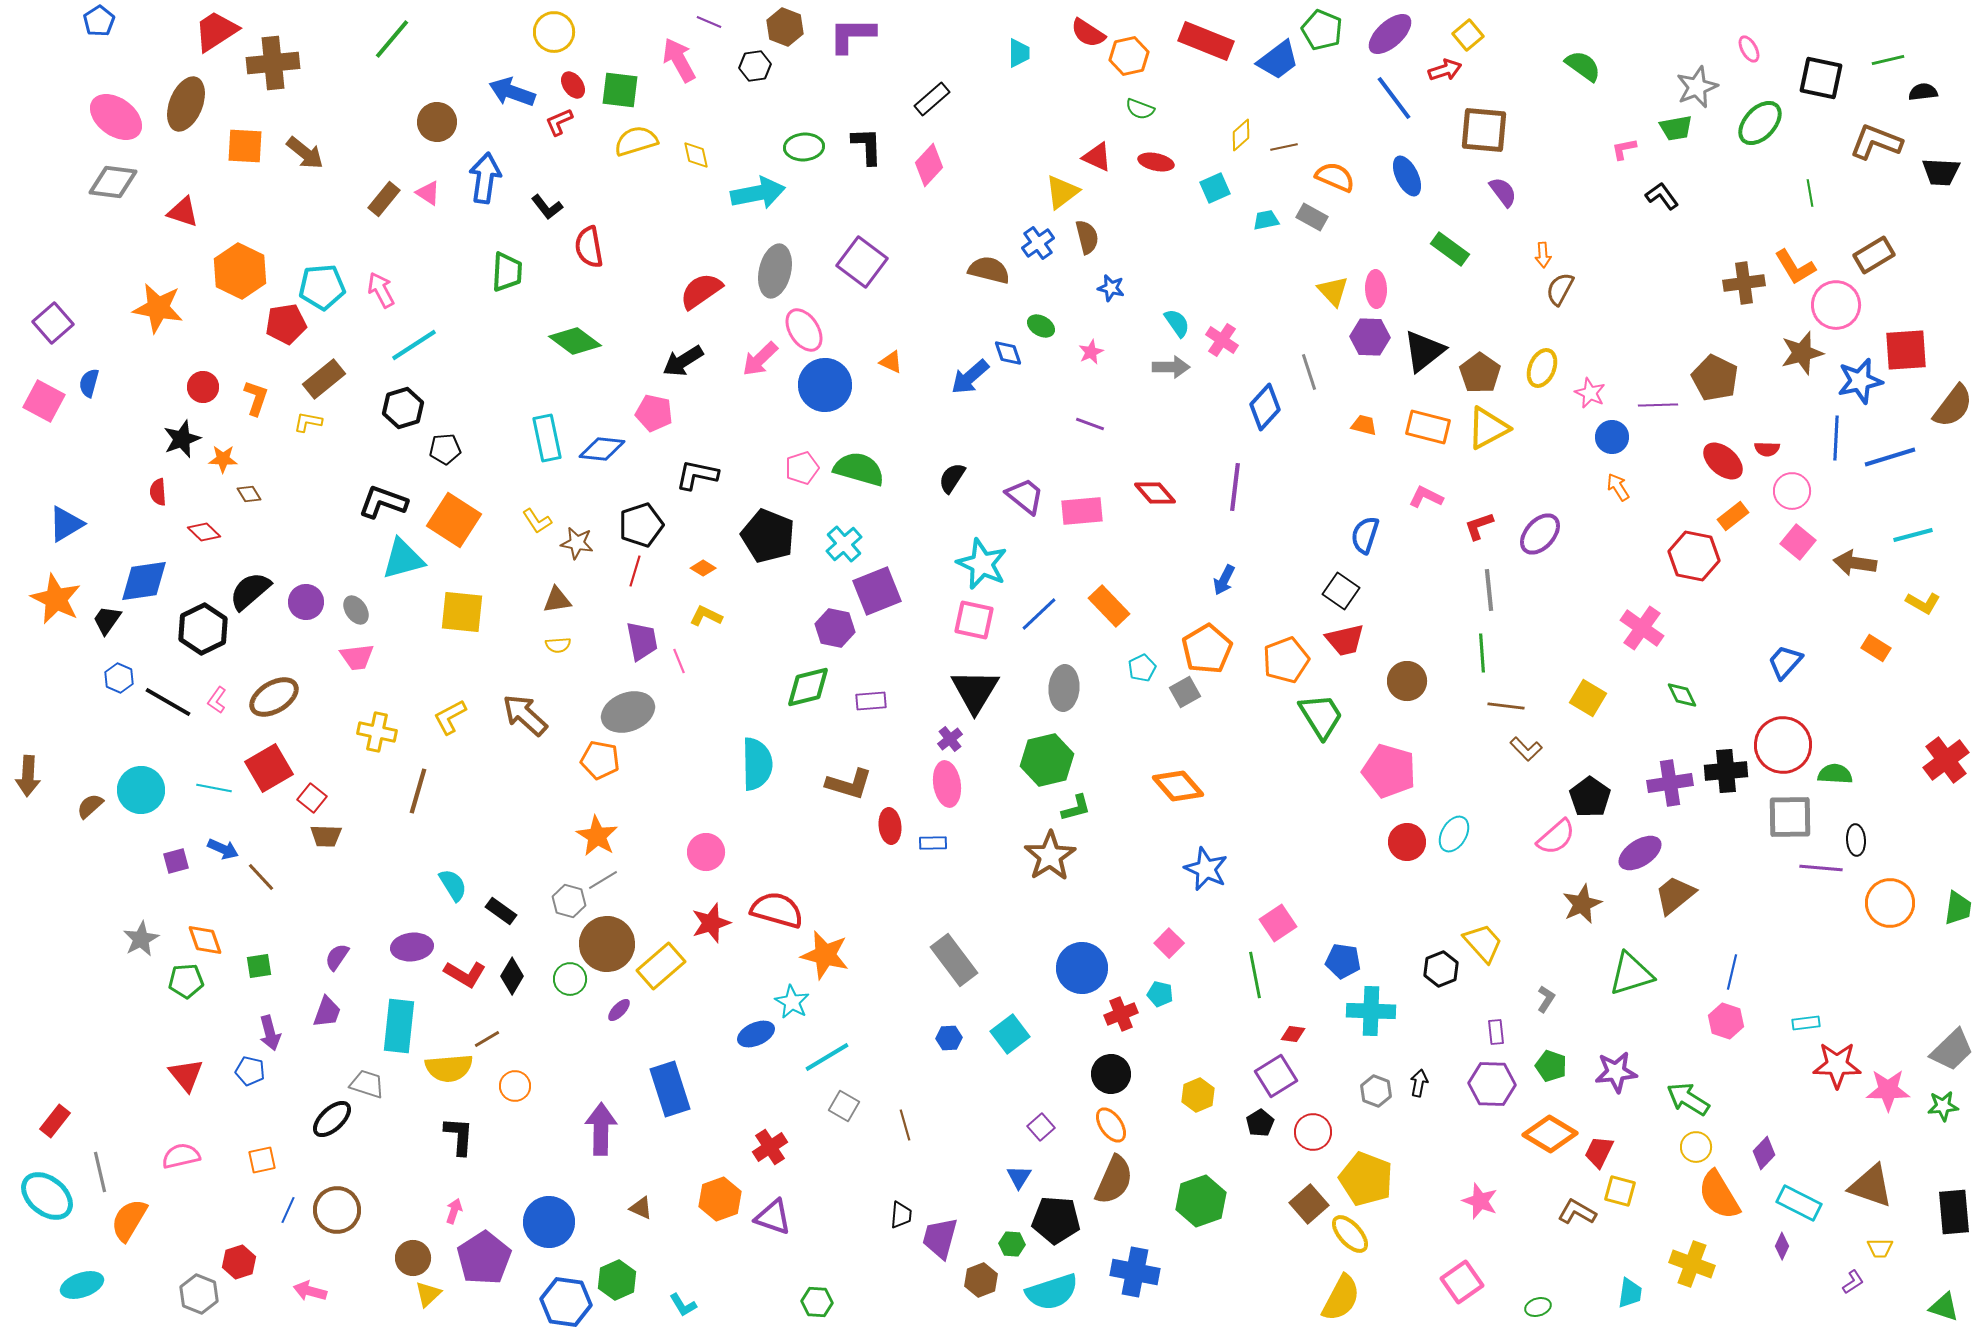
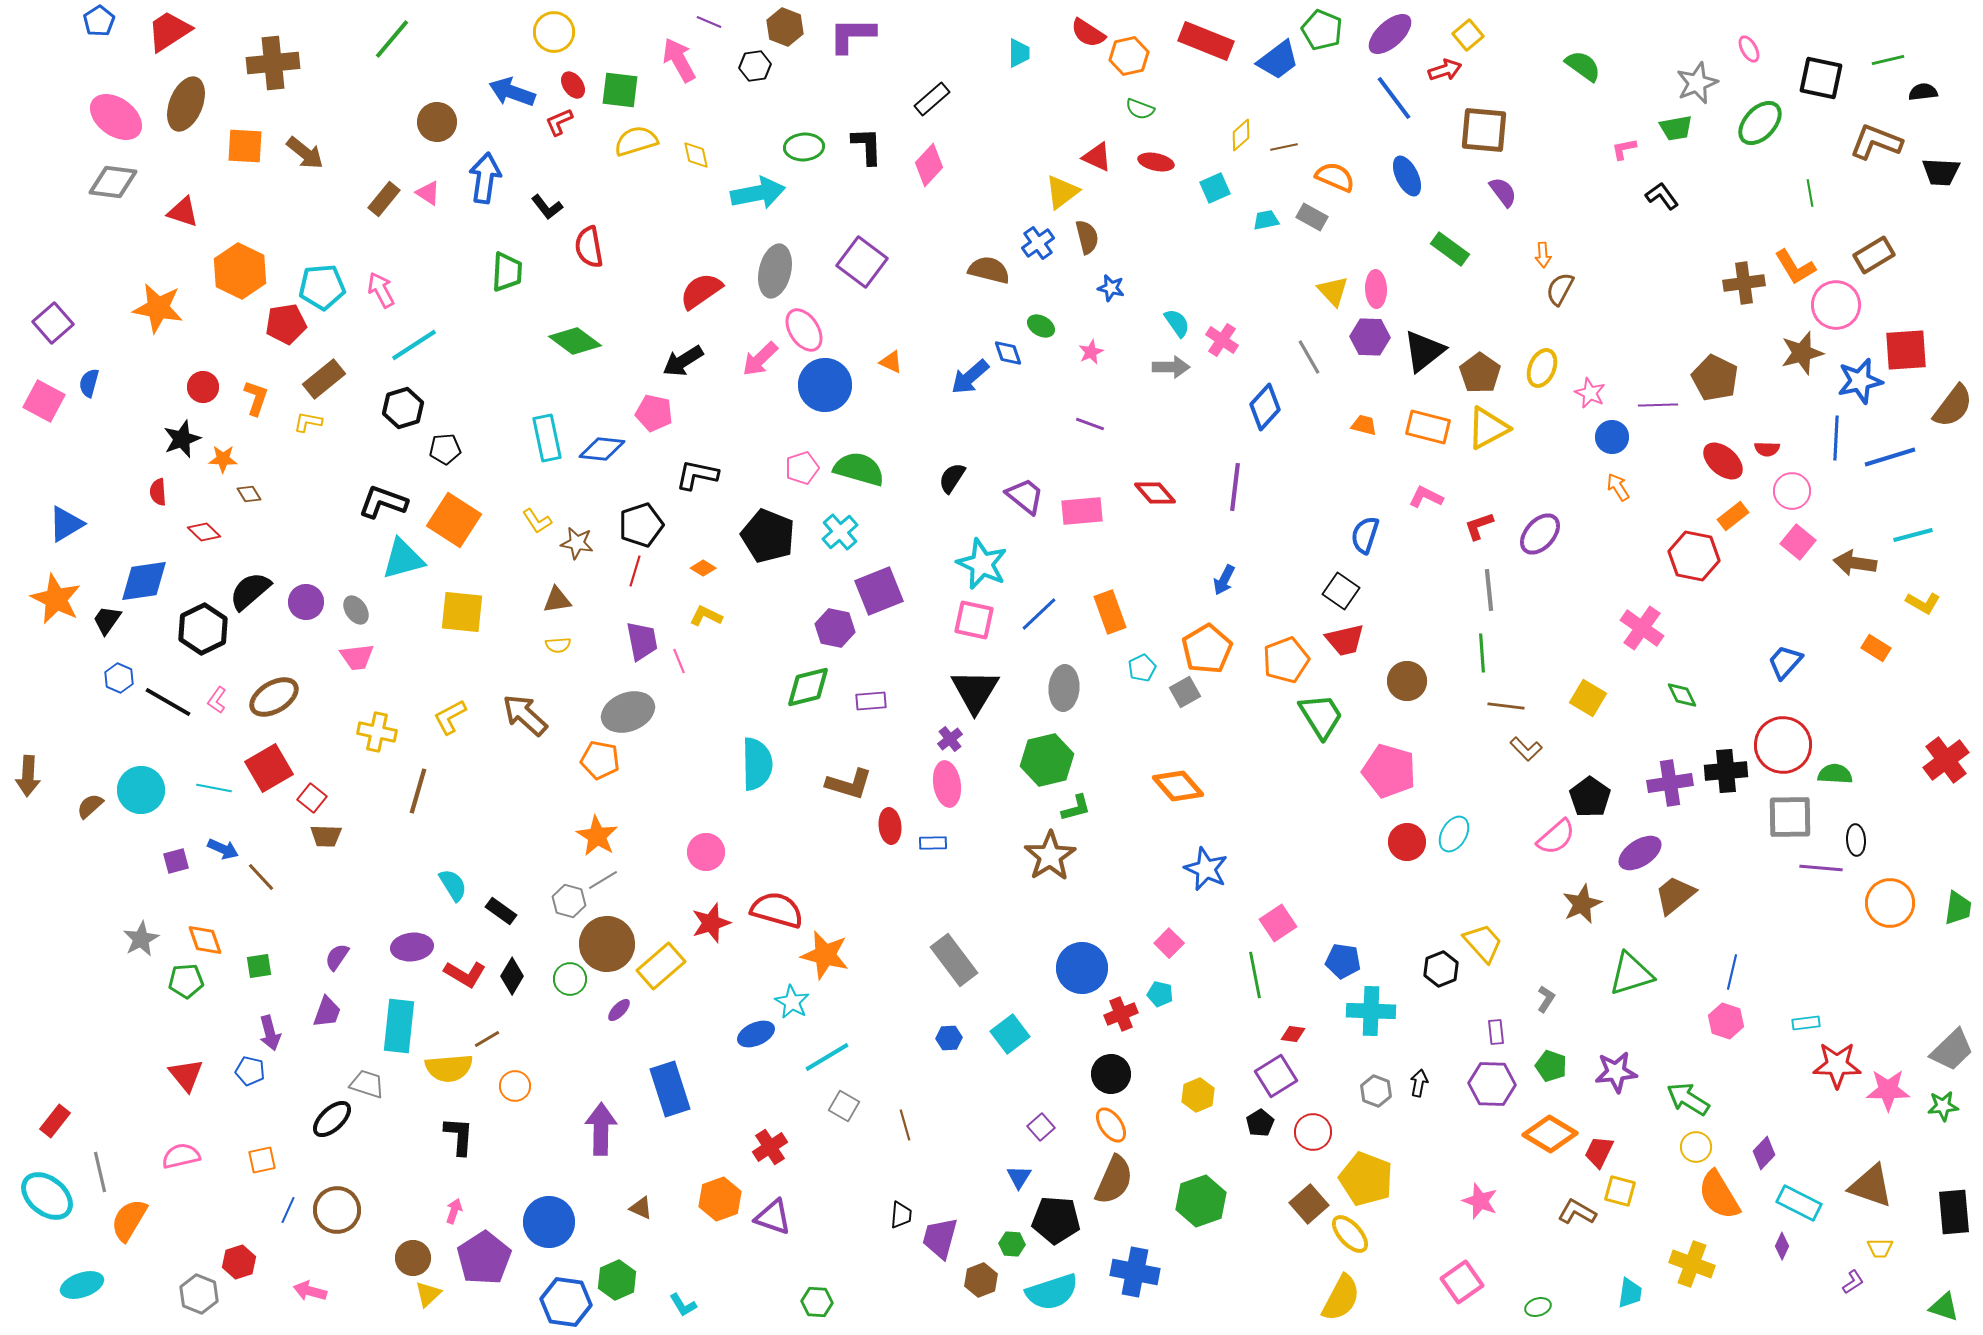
red trapezoid at (216, 31): moved 47 px left
gray star at (1697, 87): moved 4 px up
gray line at (1309, 372): moved 15 px up; rotated 12 degrees counterclockwise
cyan cross at (844, 544): moved 4 px left, 12 px up
purple square at (877, 591): moved 2 px right
orange rectangle at (1109, 606): moved 1 px right, 6 px down; rotated 24 degrees clockwise
